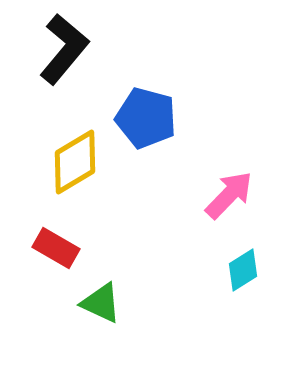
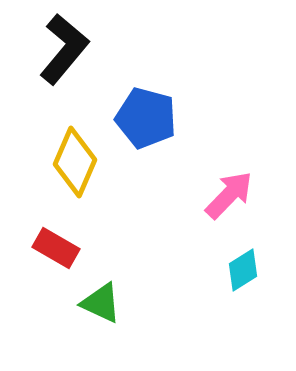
yellow diamond: rotated 36 degrees counterclockwise
